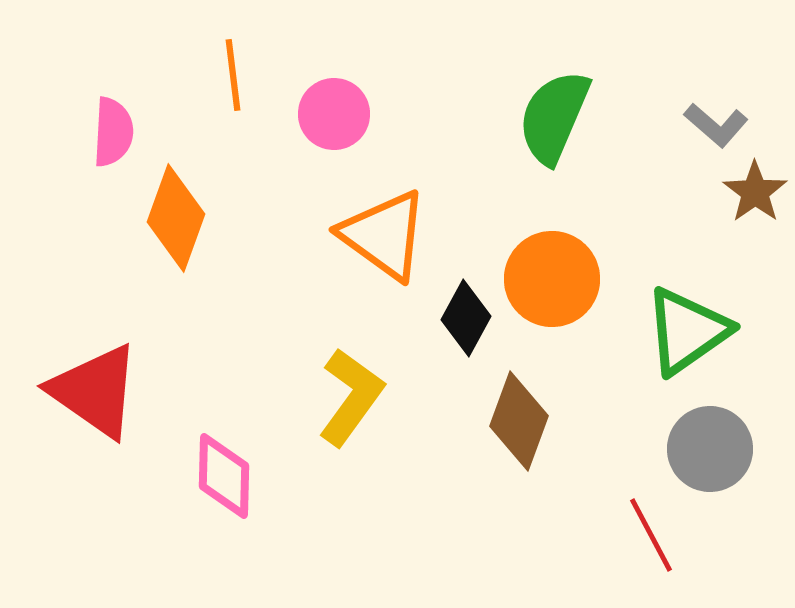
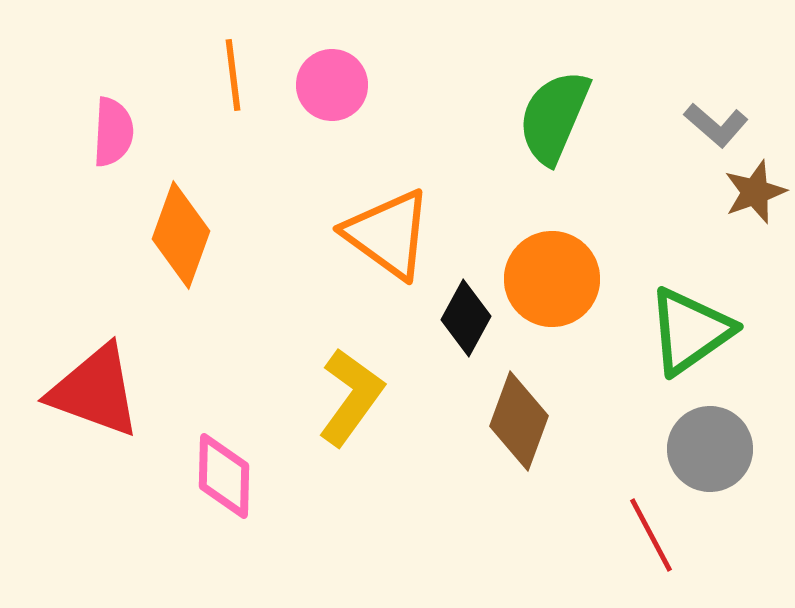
pink circle: moved 2 px left, 29 px up
brown star: rotated 16 degrees clockwise
orange diamond: moved 5 px right, 17 px down
orange triangle: moved 4 px right, 1 px up
green triangle: moved 3 px right
red triangle: rotated 15 degrees counterclockwise
